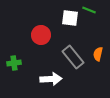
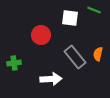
green line: moved 5 px right
gray rectangle: moved 2 px right
